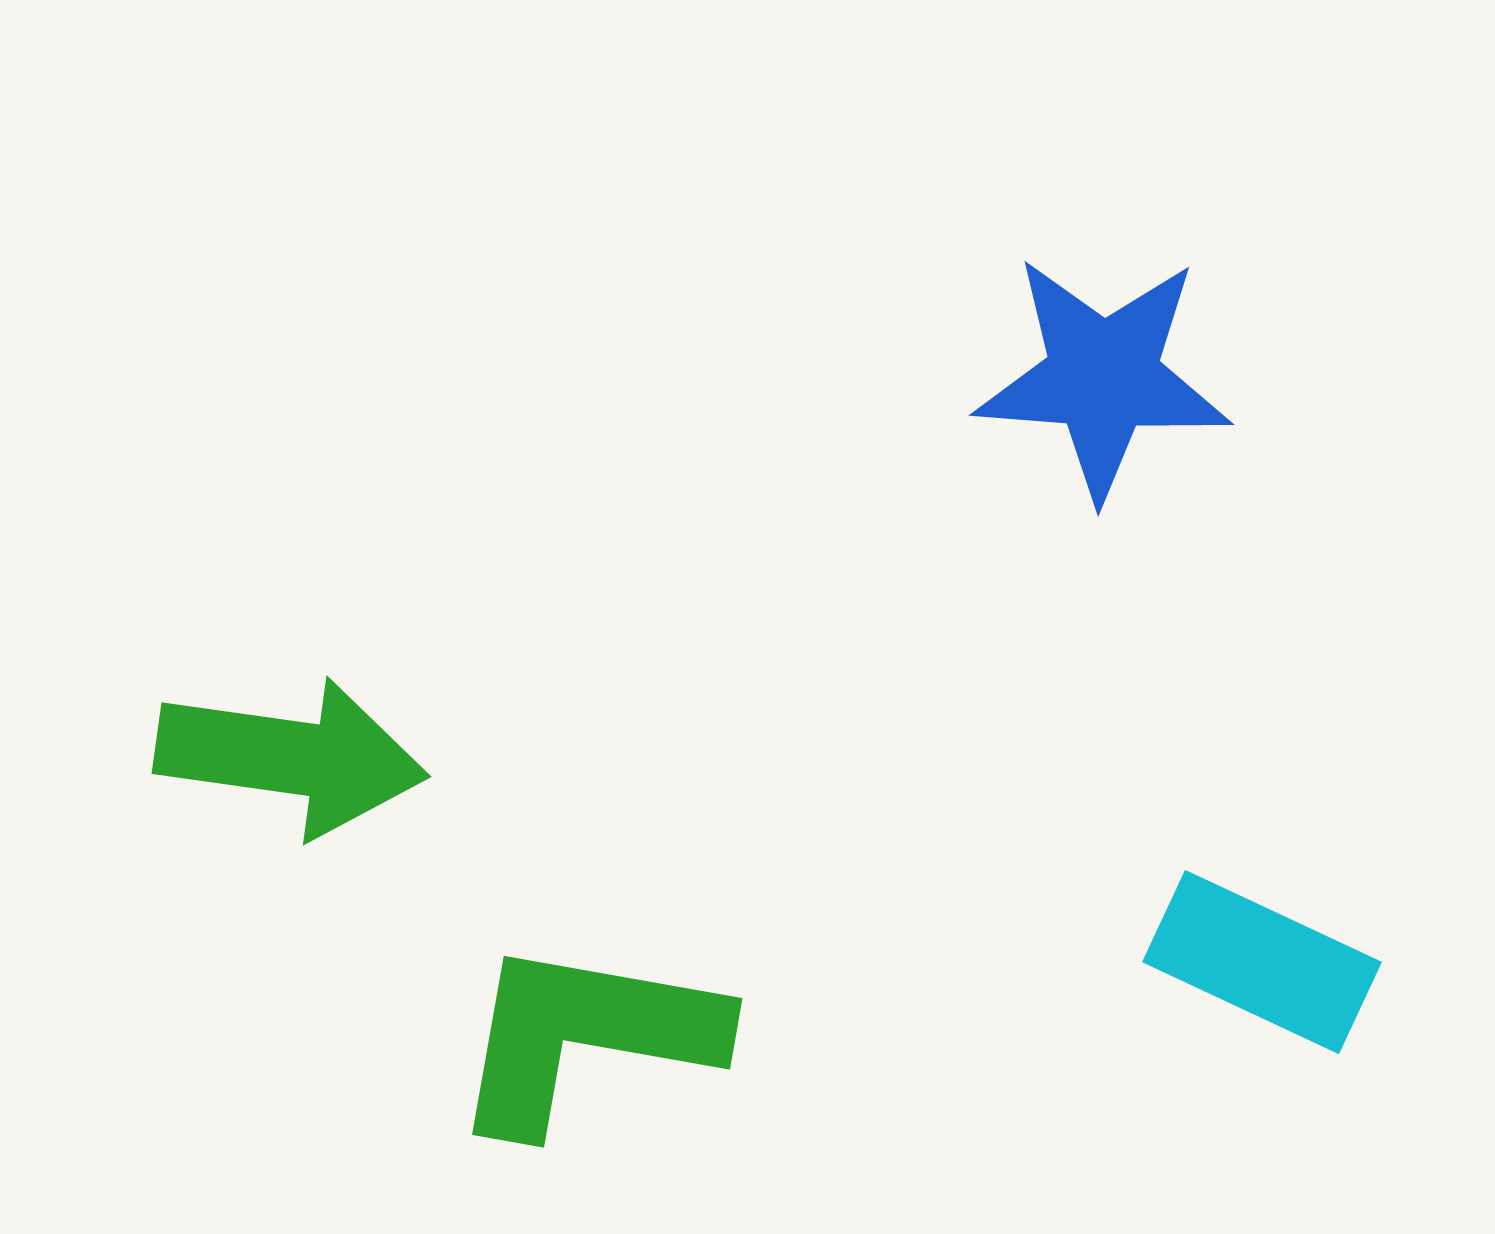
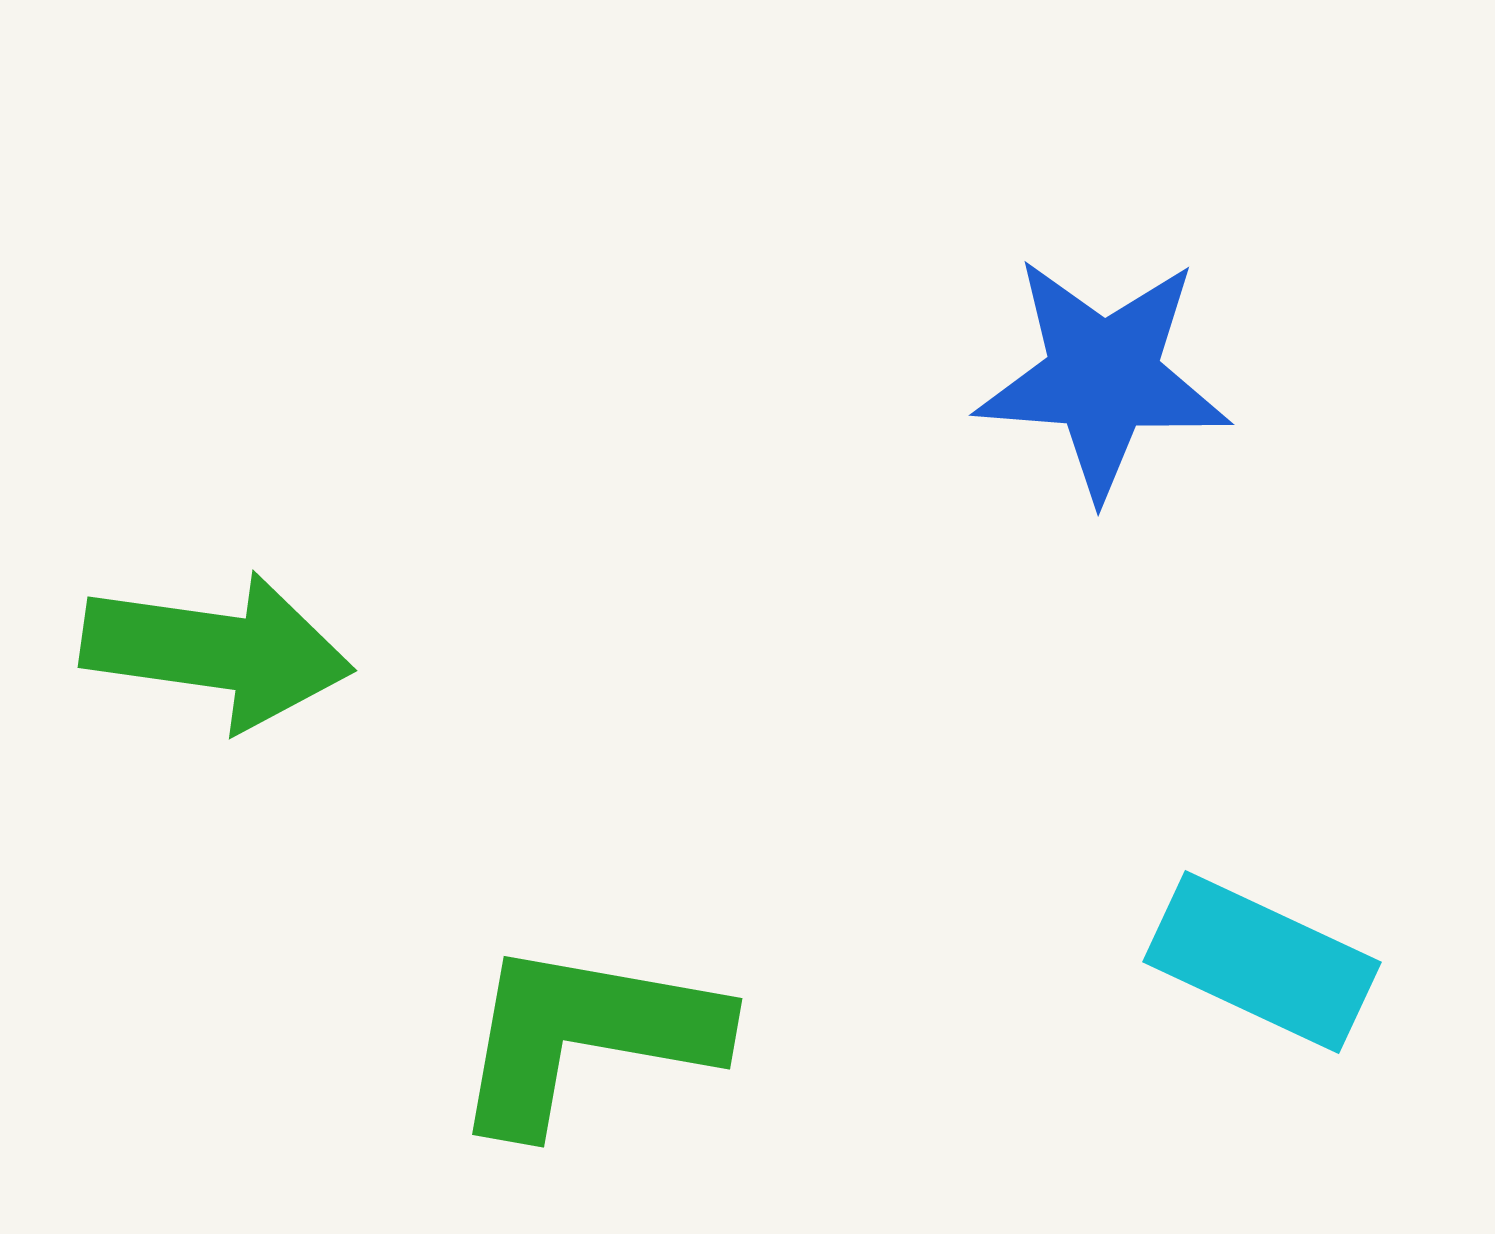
green arrow: moved 74 px left, 106 px up
